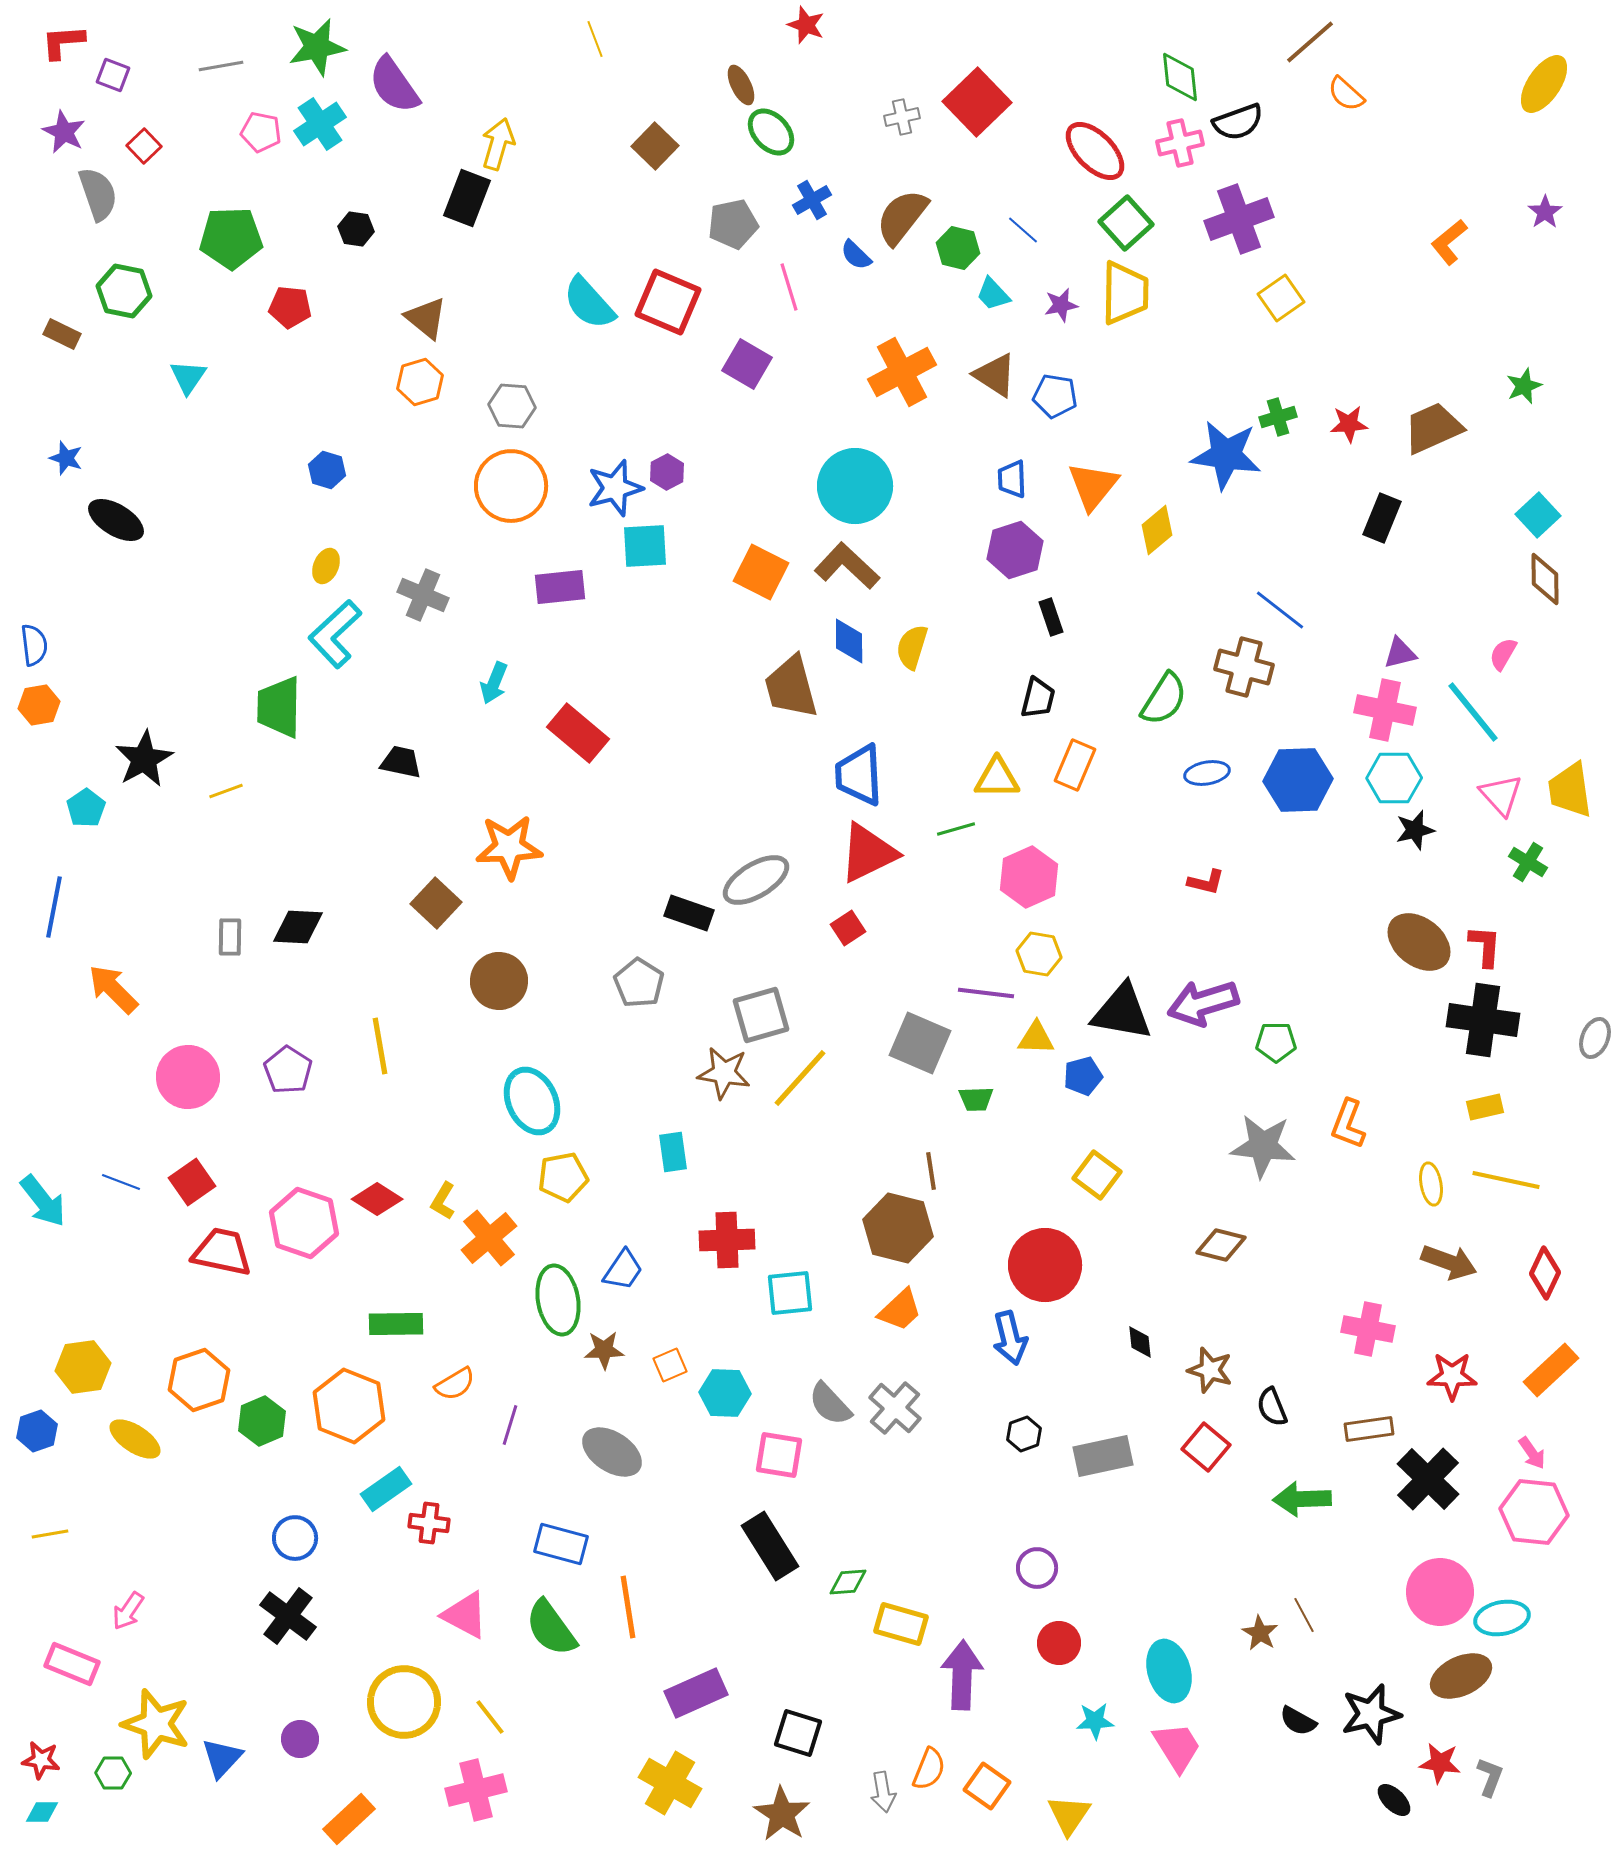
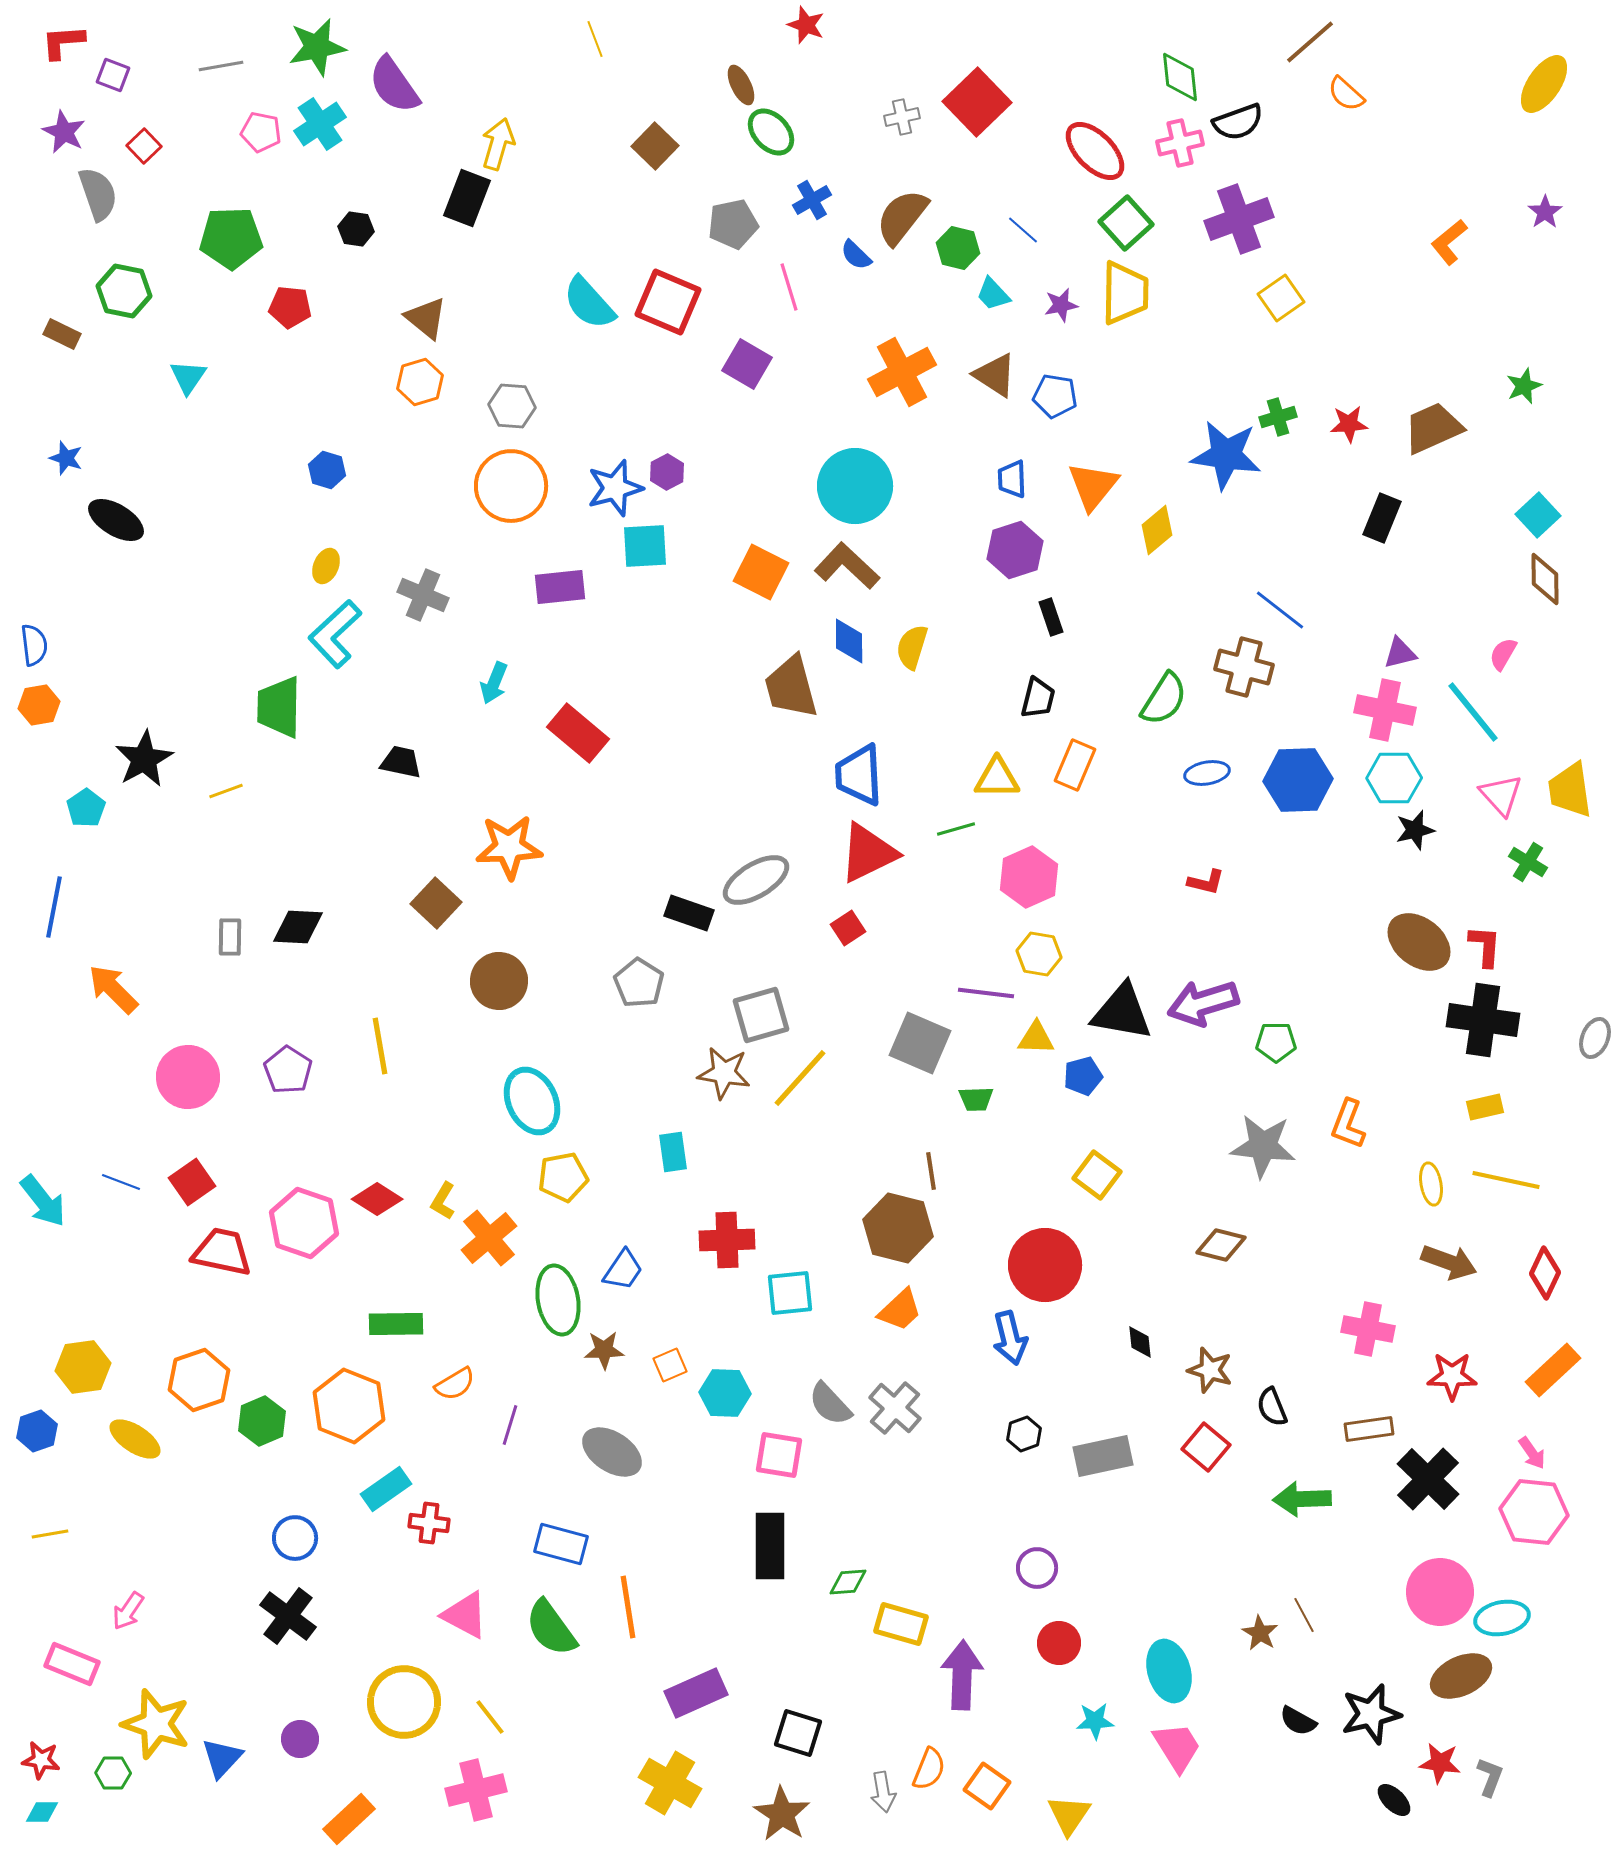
orange rectangle at (1551, 1370): moved 2 px right
black rectangle at (770, 1546): rotated 32 degrees clockwise
